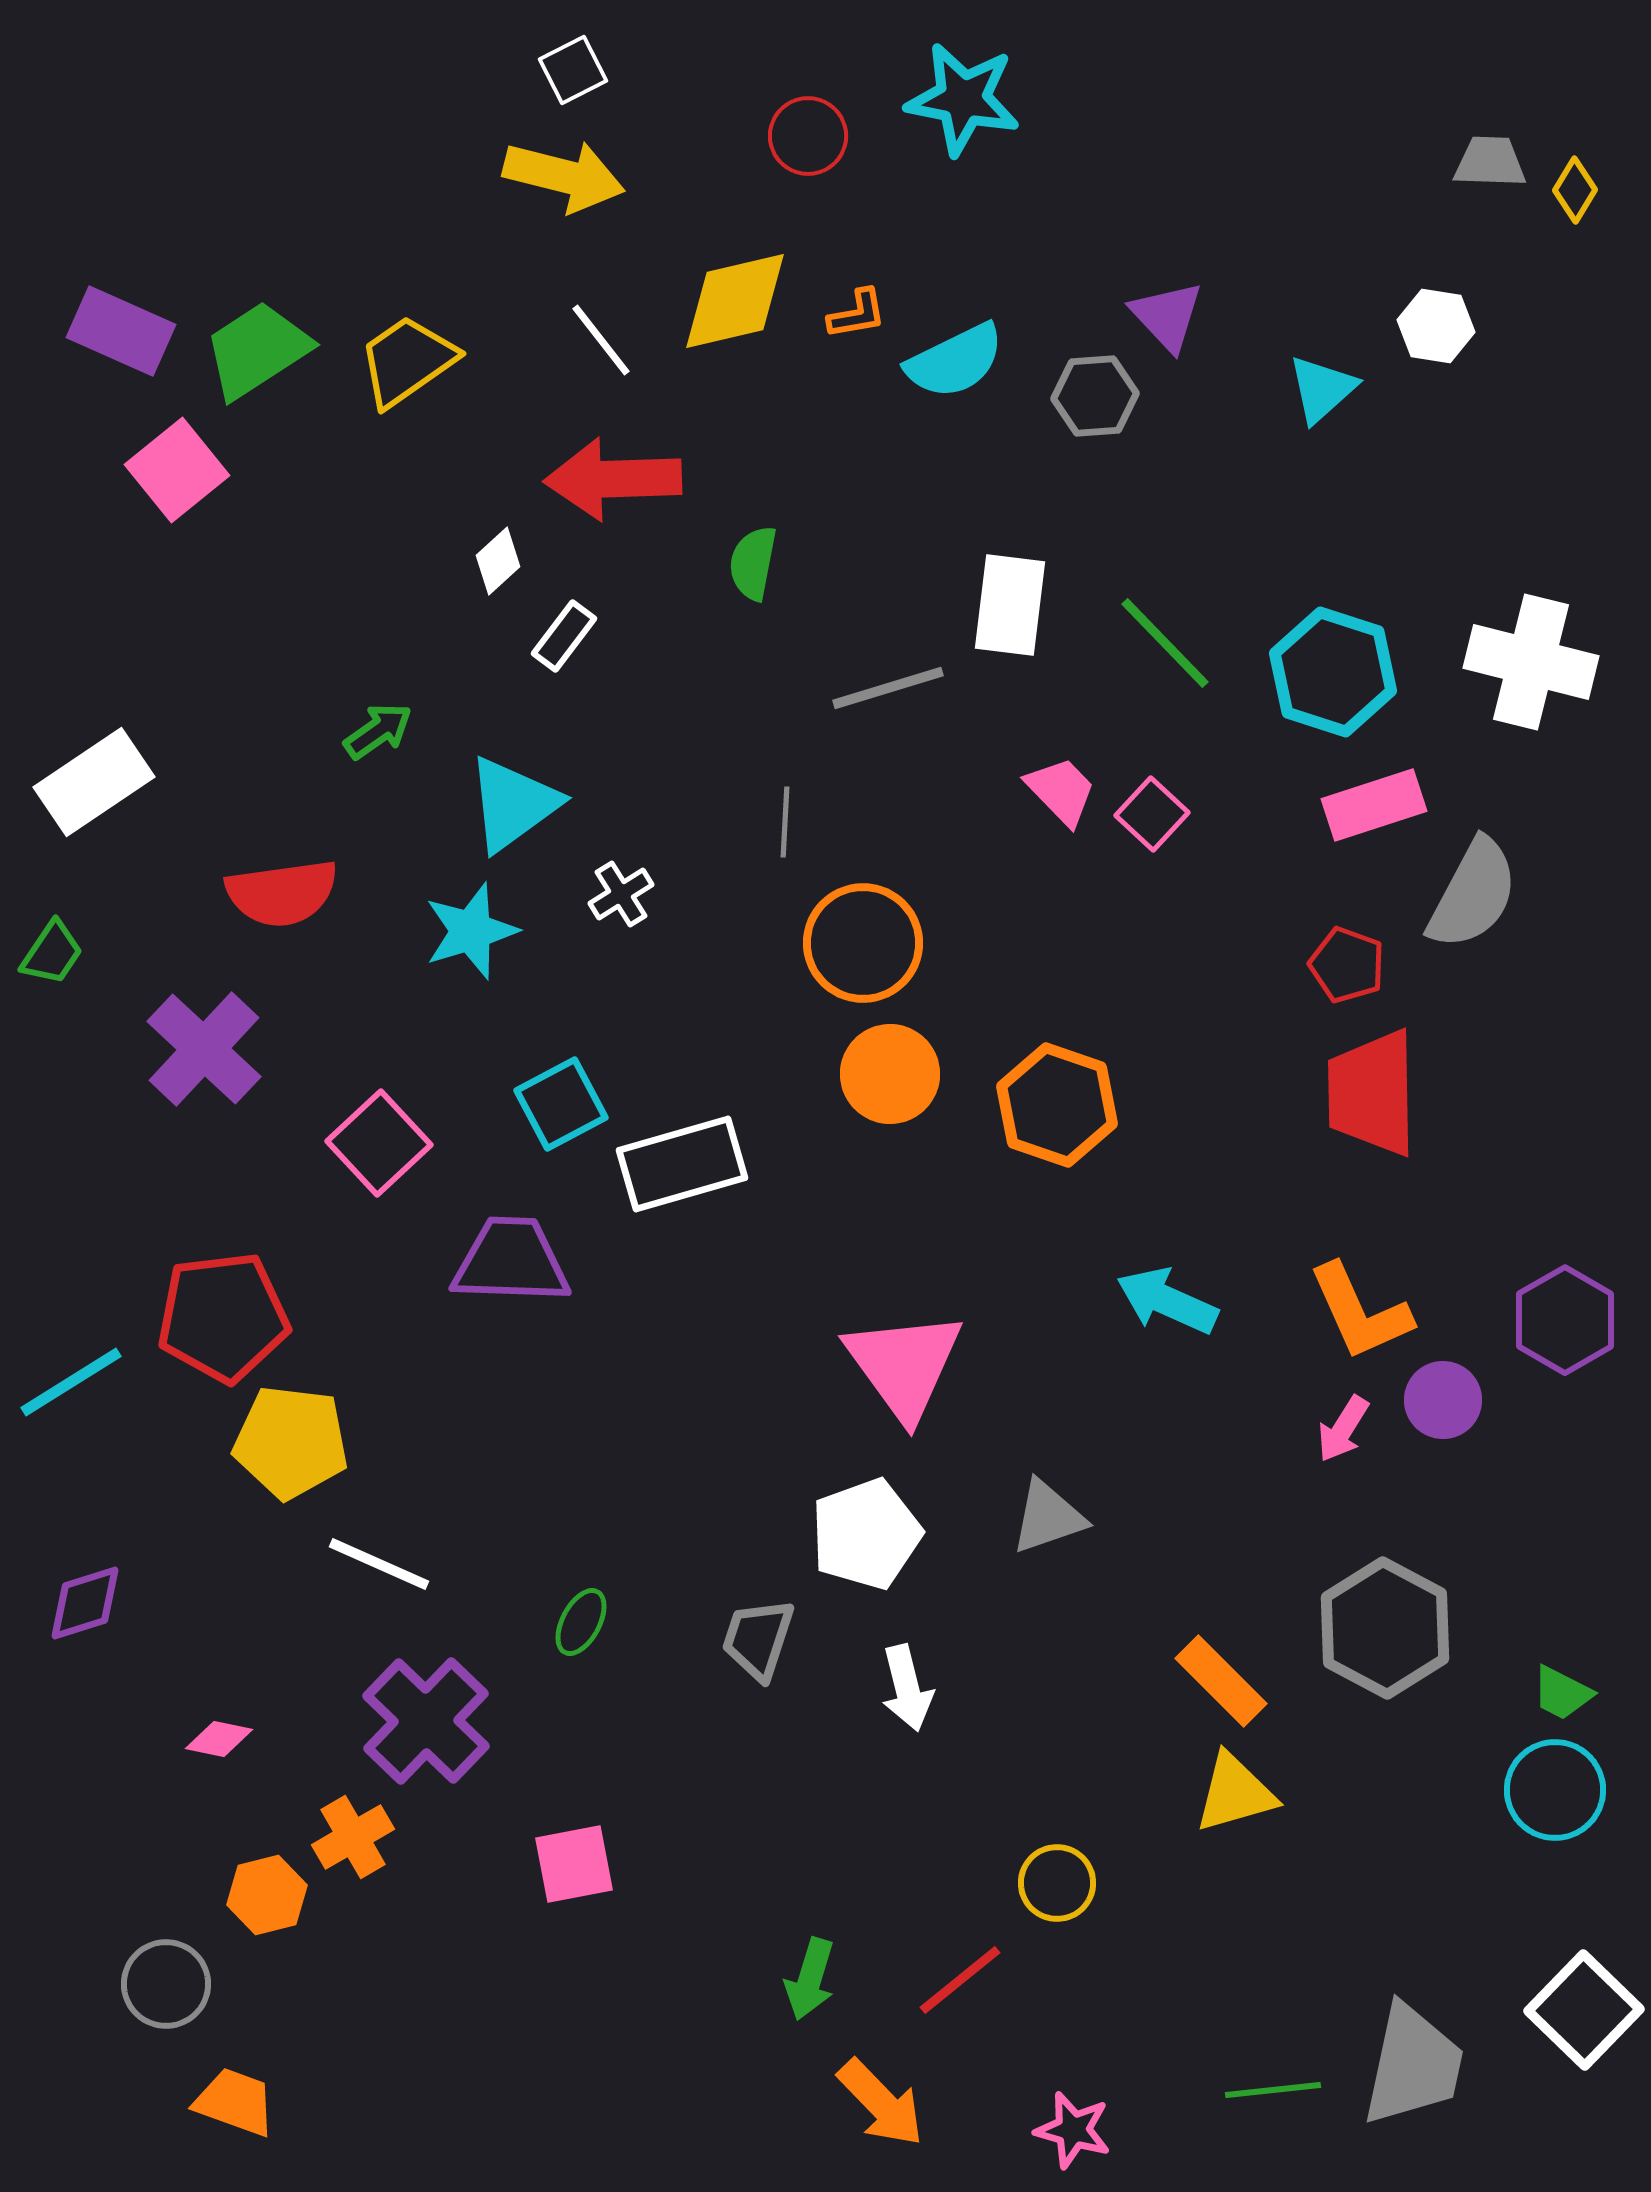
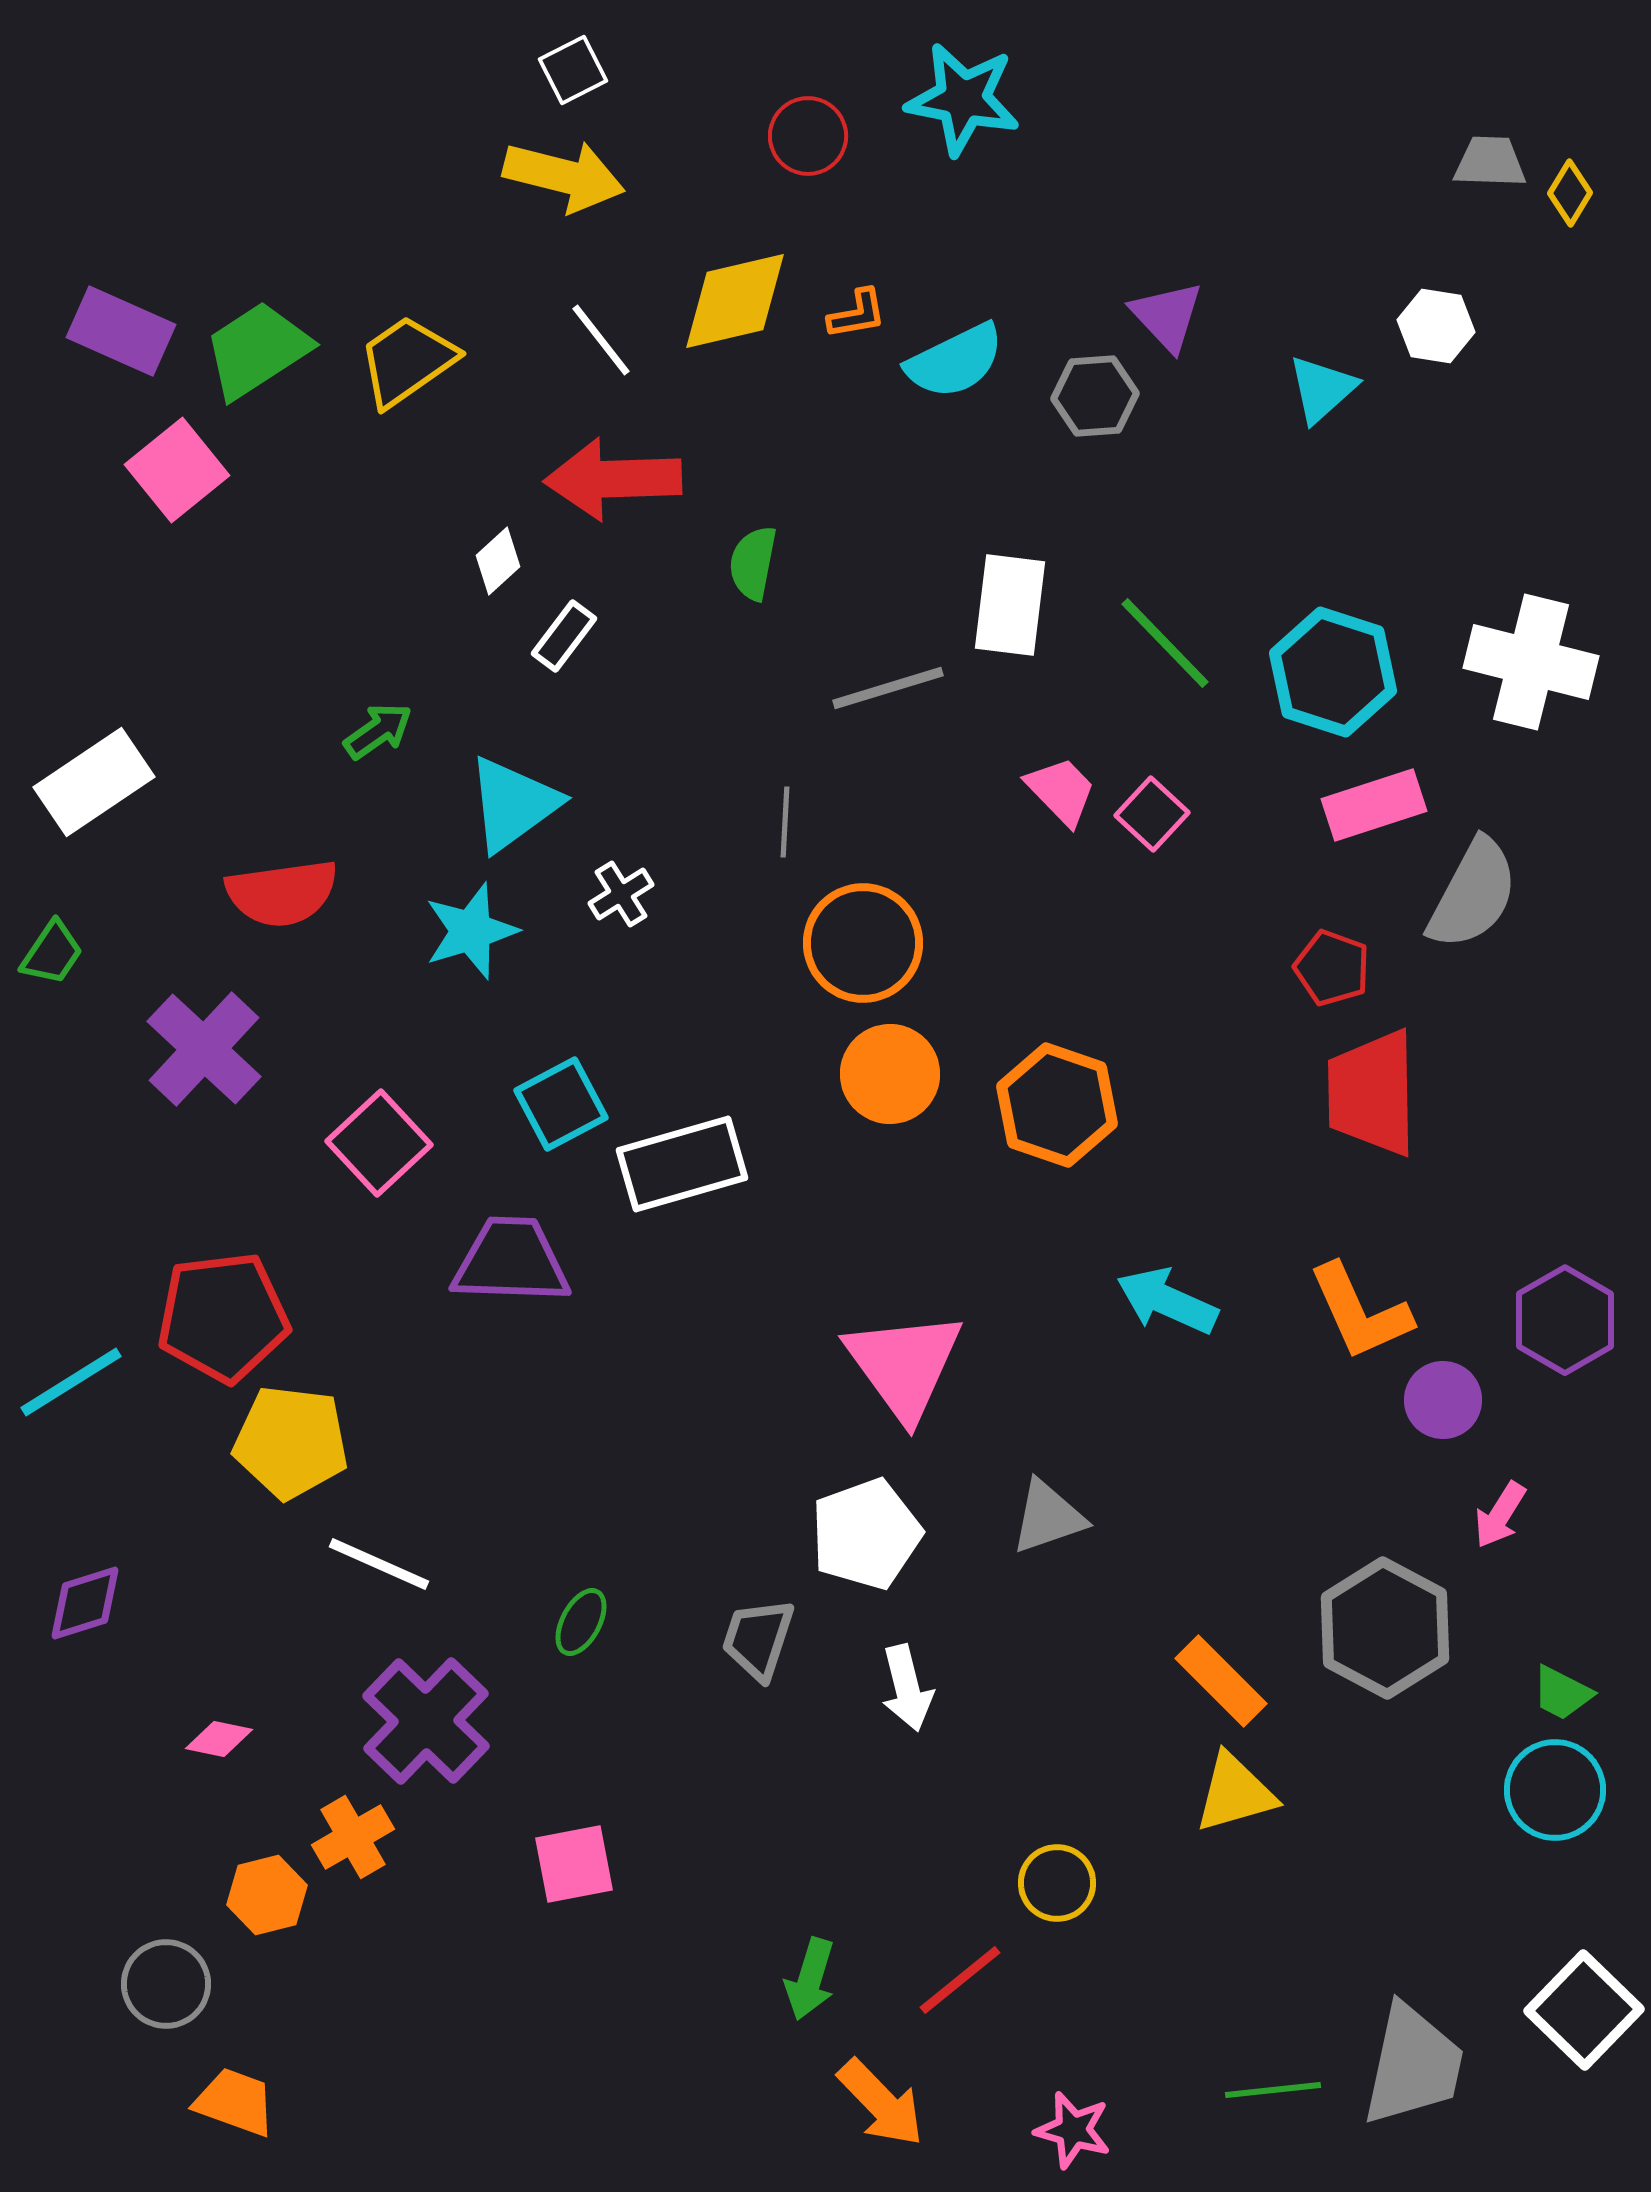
yellow diamond at (1575, 190): moved 5 px left, 3 px down
red pentagon at (1347, 965): moved 15 px left, 3 px down
pink arrow at (1343, 1429): moved 157 px right, 86 px down
